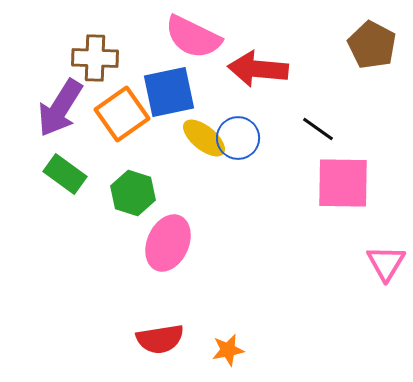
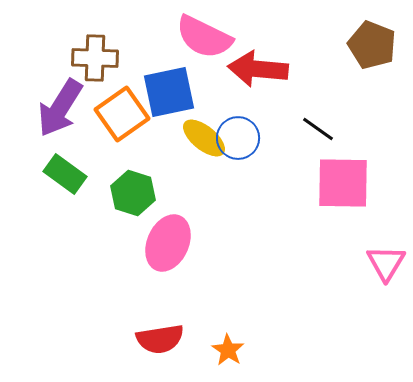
pink semicircle: moved 11 px right
brown pentagon: rotated 6 degrees counterclockwise
orange star: rotated 28 degrees counterclockwise
